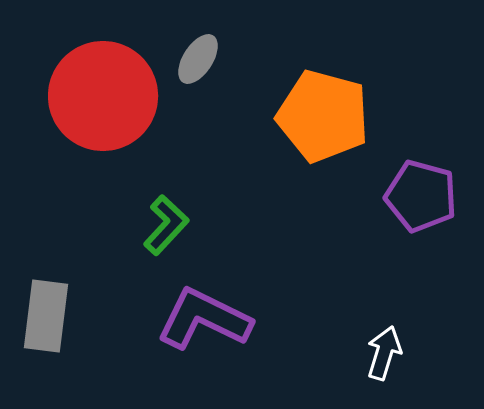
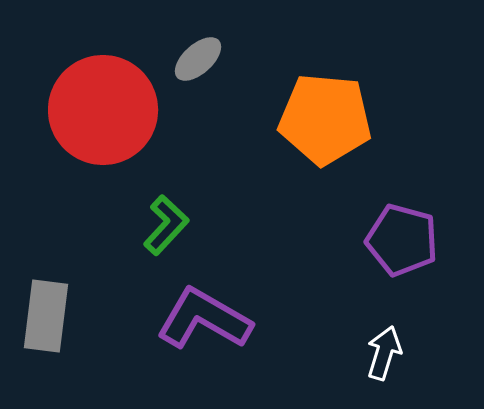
gray ellipse: rotated 15 degrees clockwise
red circle: moved 14 px down
orange pentagon: moved 2 px right, 3 px down; rotated 10 degrees counterclockwise
purple pentagon: moved 19 px left, 44 px down
purple L-shape: rotated 4 degrees clockwise
